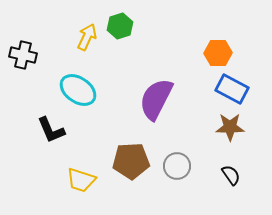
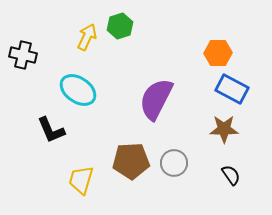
brown star: moved 6 px left, 2 px down
gray circle: moved 3 px left, 3 px up
yellow trapezoid: rotated 88 degrees clockwise
